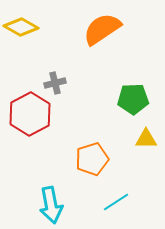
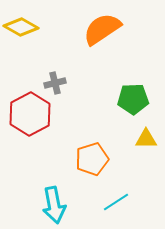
cyan arrow: moved 3 px right
